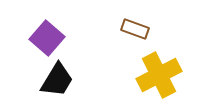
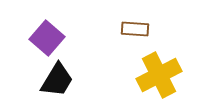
brown rectangle: rotated 16 degrees counterclockwise
